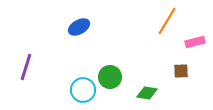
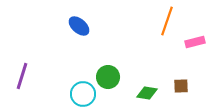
orange line: rotated 12 degrees counterclockwise
blue ellipse: moved 1 px up; rotated 70 degrees clockwise
purple line: moved 4 px left, 9 px down
brown square: moved 15 px down
green circle: moved 2 px left
cyan circle: moved 4 px down
